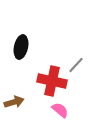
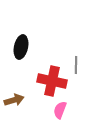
gray line: rotated 42 degrees counterclockwise
brown arrow: moved 2 px up
pink semicircle: rotated 108 degrees counterclockwise
